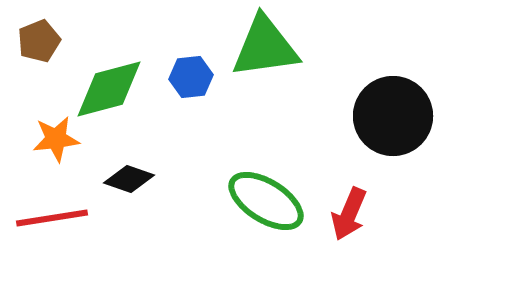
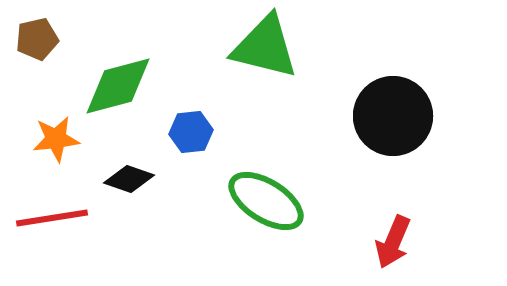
brown pentagon: moved 2 px left, 2 px up; rotated 9 degrees clockwise
green triangle: rotated 22 degrees clockwise
blue hexagon: moved 55 px down
green diamond: moved 9 px right, 3 px up
red arrow: moved 44 px right, 28 px down
